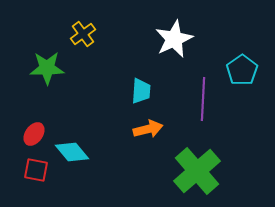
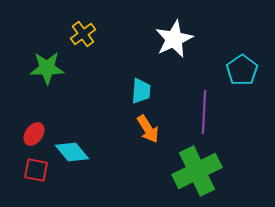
purple line: moved 1 px right, 13 px down
orange arrow: rotated 72 degrees clockwise
green cross: rotated 15 degrees clockwise
